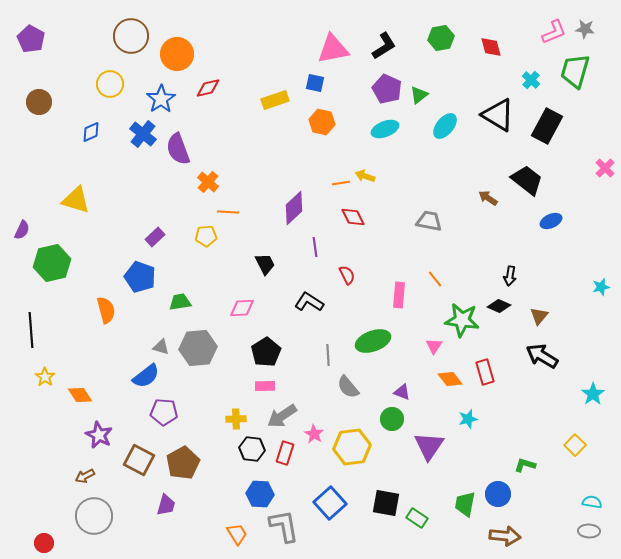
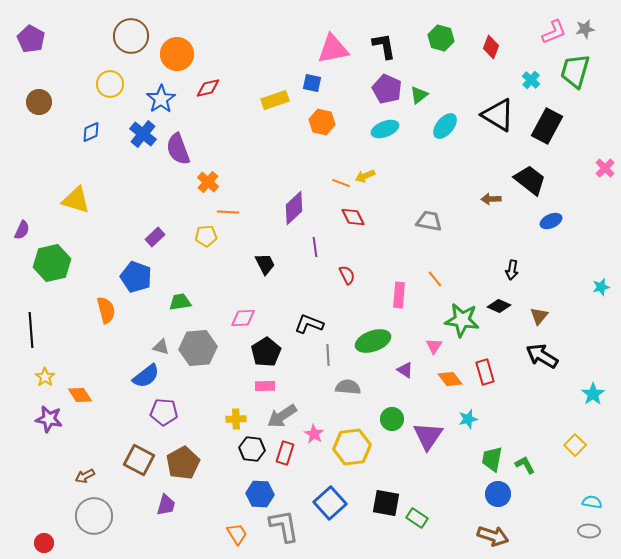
gray star at (585, 29): rotated 18 degrees counterclockwise
green hexagon at (441, 38): rotated 25 degrees clockwise
black L-shape at (384, 46): rotated 68 degrees counterclockwise
red diamond at (491, 47): rotated 35 degrees clockwise
blue square at (315, 83): moved 3 px left
yellow arrow at (365, 176): rotated 42 degrees counterclockwise
black trapezoid at (527, 180): moved 3 px right
orange line at (341, 183): rotated 30 degrees clockwise
brown arrow at (488, 198): moved 3 px right, 1 px down; rotated 36 degrees counterclockwise
black arrow at (510, 276): moved 2 px right, 6 px up
blue pentagon at (140, 277): moved 4 px left
black L-shape at (309, 302): moved 22 px down; rotated 12 degrees counterclockwise
pink diamond at (242, 308): moved 1 px right, 10 px down
gray semicircle at (348, 387): rotated 135 degrees clockwise
purple triangle at (402, 392): moved 3 px right, 22 px up; rotated 12 degrees clockwise
purple star at (99, 435): moved 50 px left, 16 px up; rotated 16 degrees counterclockwise
purple triangle at (429, 446): moved 1 px left, 10 px up
green L-shape at (525, 465): rotated 45 degrees clockwise
green trapezoid at (465, 504): moved 27 px right, 45 px up
brown arrow at (505, 536): moved 12 px left; rotated 12 degrees clockwise
